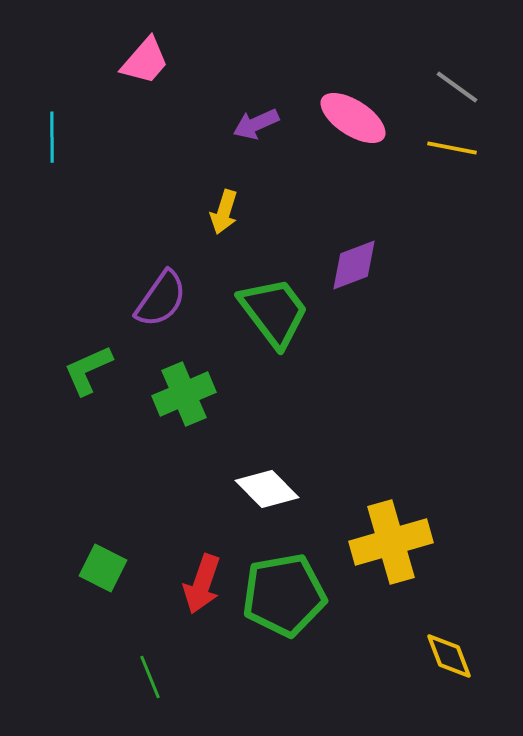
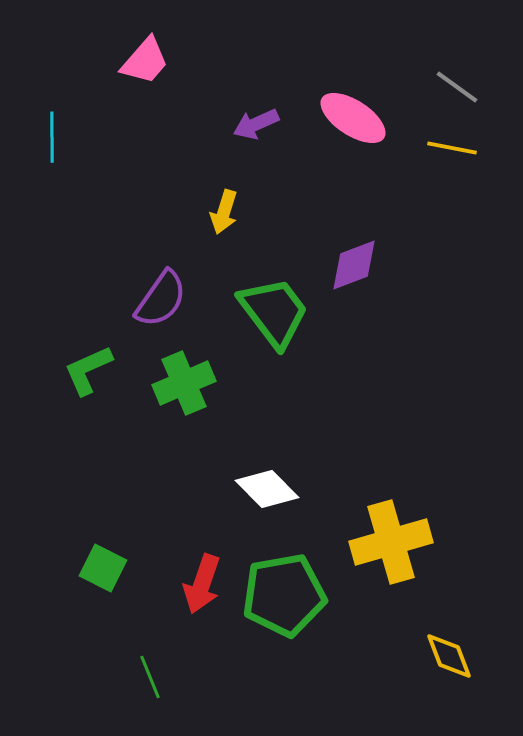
green cross: moved 11 px up
